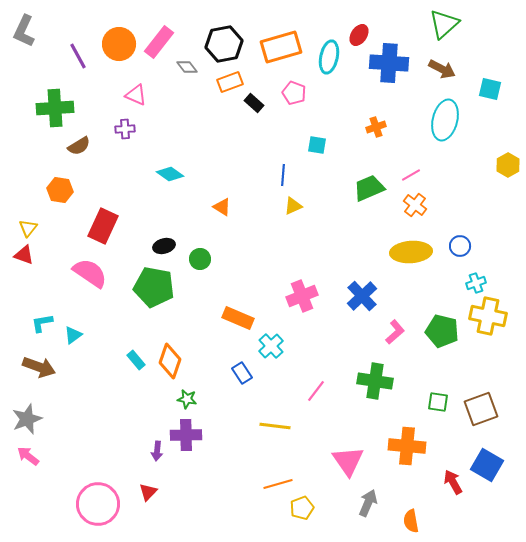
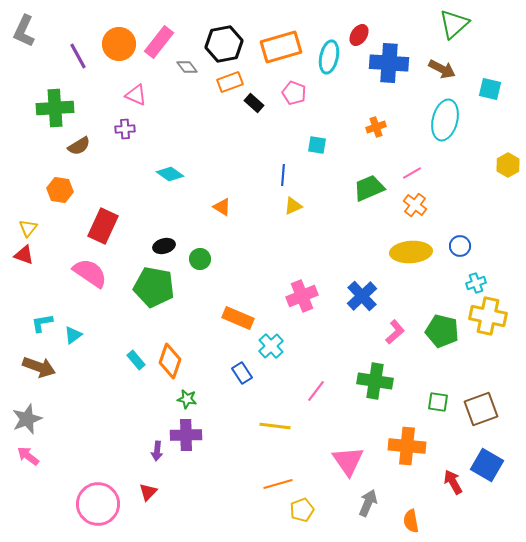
green triangle at (444, 24): moved 10 px right
pink line at (411, 175): moved 1 px right, 2 px up
yellow pentagon at (302, 508): moved 2 px down
